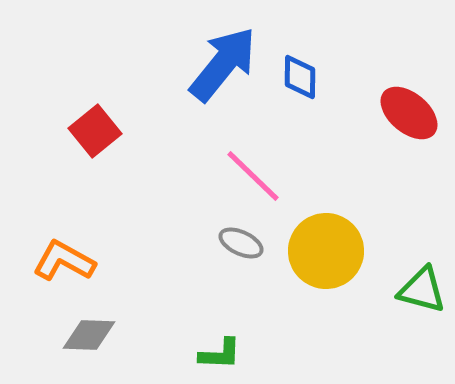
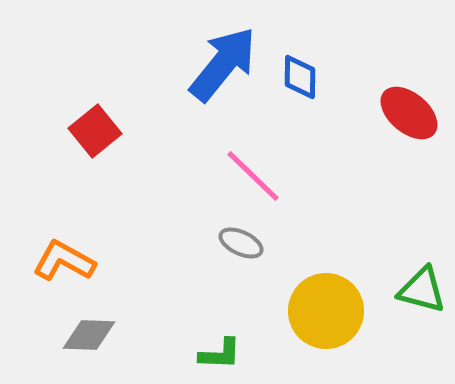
yellow circle: moved 60 px down
